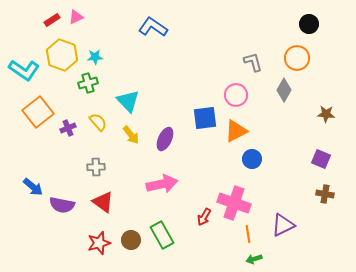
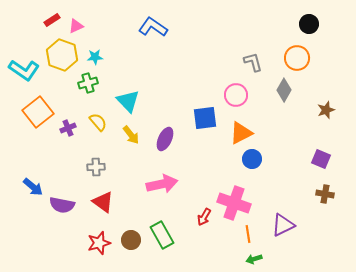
pink triangle: moved 9 px down
brown star: moved 4 px up; rotated 24 degrees counterclockwise
orange triangle: moved 5 px right, 2 px down
